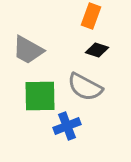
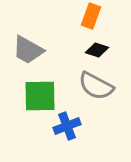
gray semicircle: moved 11 px right, 1 px up
